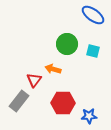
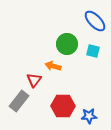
blue ellipse: moved 2 px right, 6 px down; rotated 10 degrees clockwise
orange arrow: moved 3 px up
red hexagon: moved 3 px down
